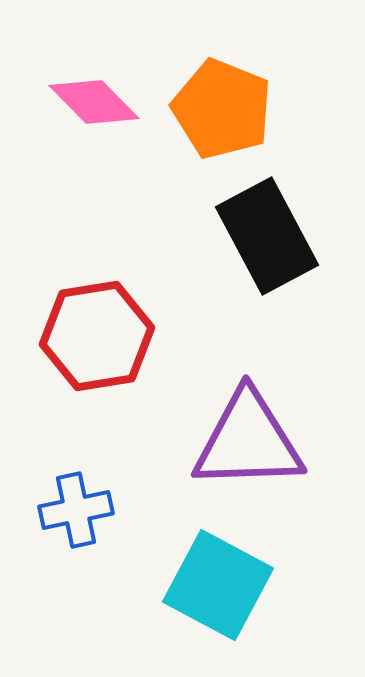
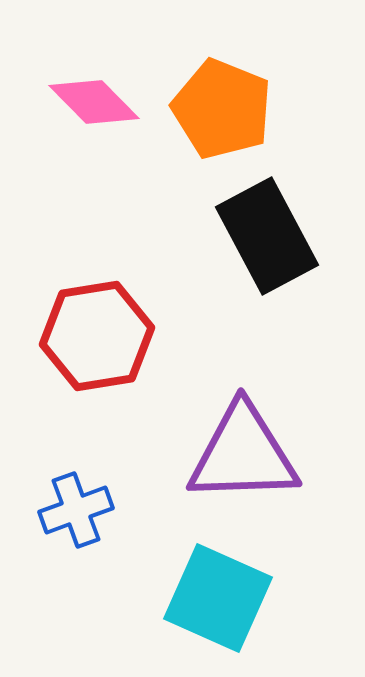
purple triangle: moved 5 px left, 13 px down
blue cross: rotated 8 degrees counterclockwise
cyan square: moved 13 px down; rotated 4 degrees counterclockwise
